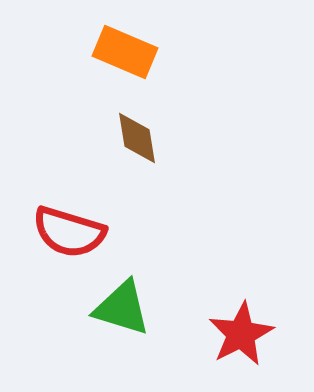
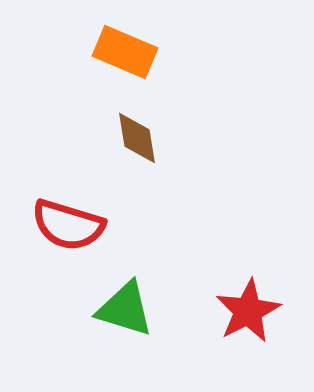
red semicircle: moved 1 px left, 7 px up
green triangle: moved 3 px right, 1 px down
red star: moved 7 px right, 23 px up
